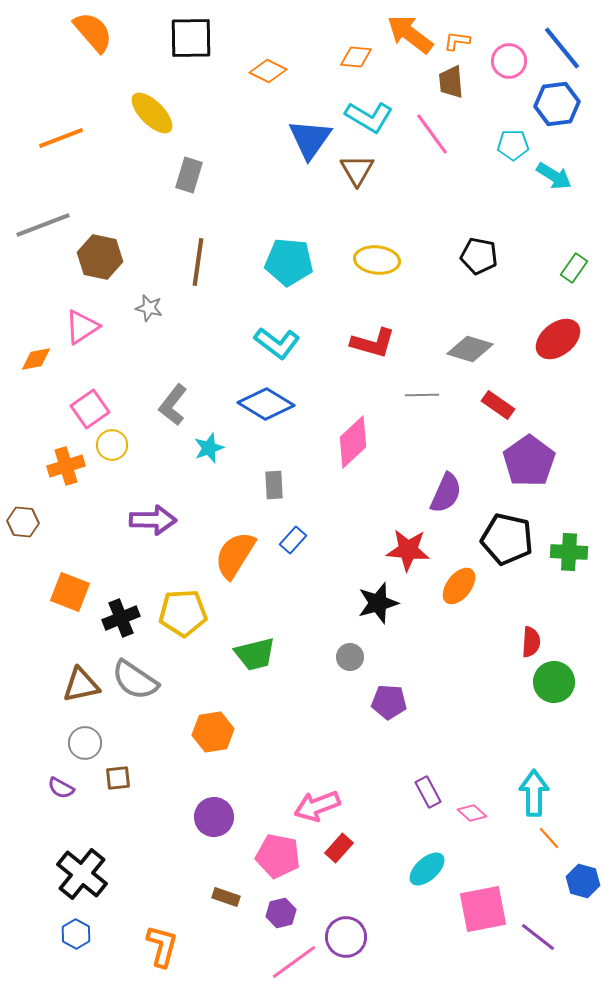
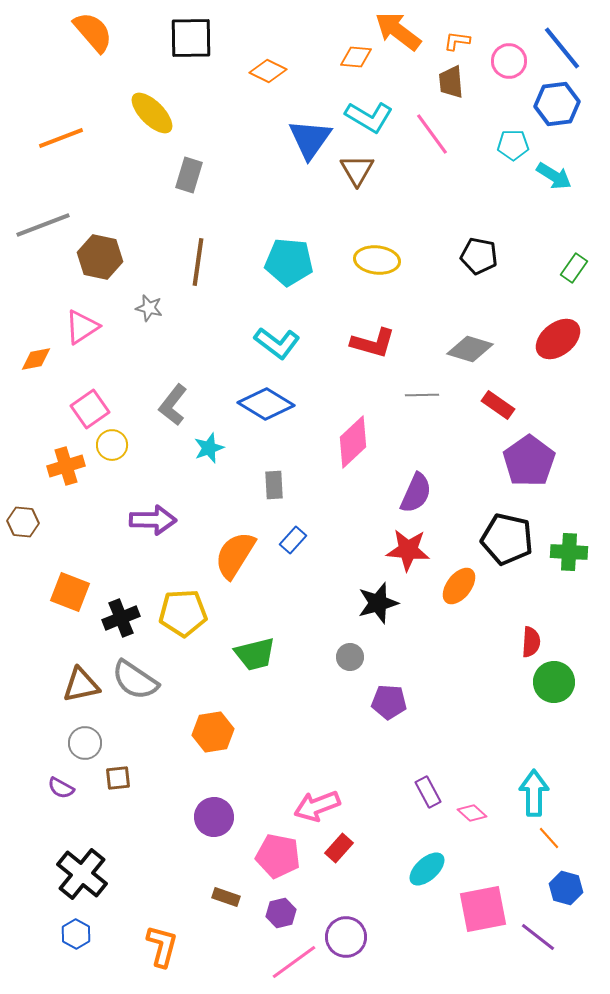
orange arrow at (410, 34): moved 12 px left, 3 px up
purple semicircle at (446, 493): moved 30 px left
blue hexagon at (583, 881): moved 17 px left, 7 px down
